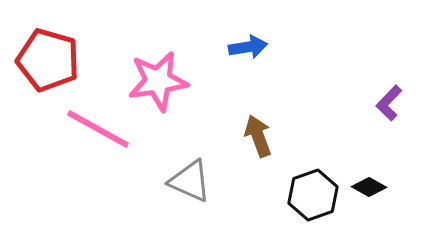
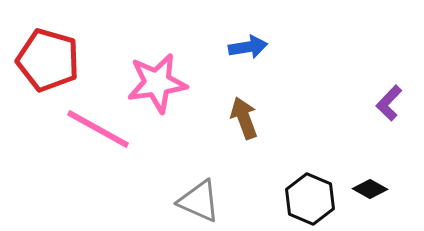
pink star: moved 1 px left, 2 px down
brown arrow: moved 14 px left, 18 px up
gray triangle: moved 9 px right, 20 px down
black diamond: moved 1 px right, 2 px down
black hexagon: moved 3 px left, 4 px down; rotated 18 degrees counterclockwise
